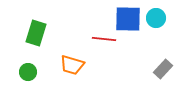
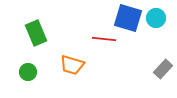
blue square: moved 1 px up; rotated 16 degrees clockwise
green rectangle: rotated 40 degrees counterclockwise
